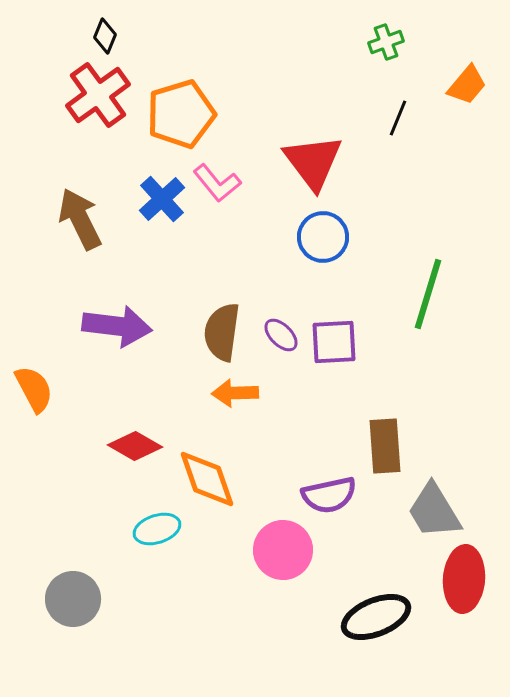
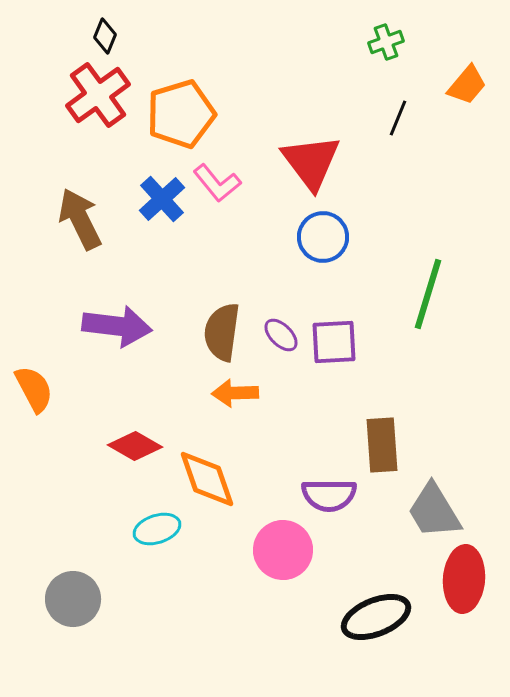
red triangle: moved 2 px left
brown rectangle: moved 3 px left, 1 px up
purple semicircle: rotated 12 degrees clockwise
